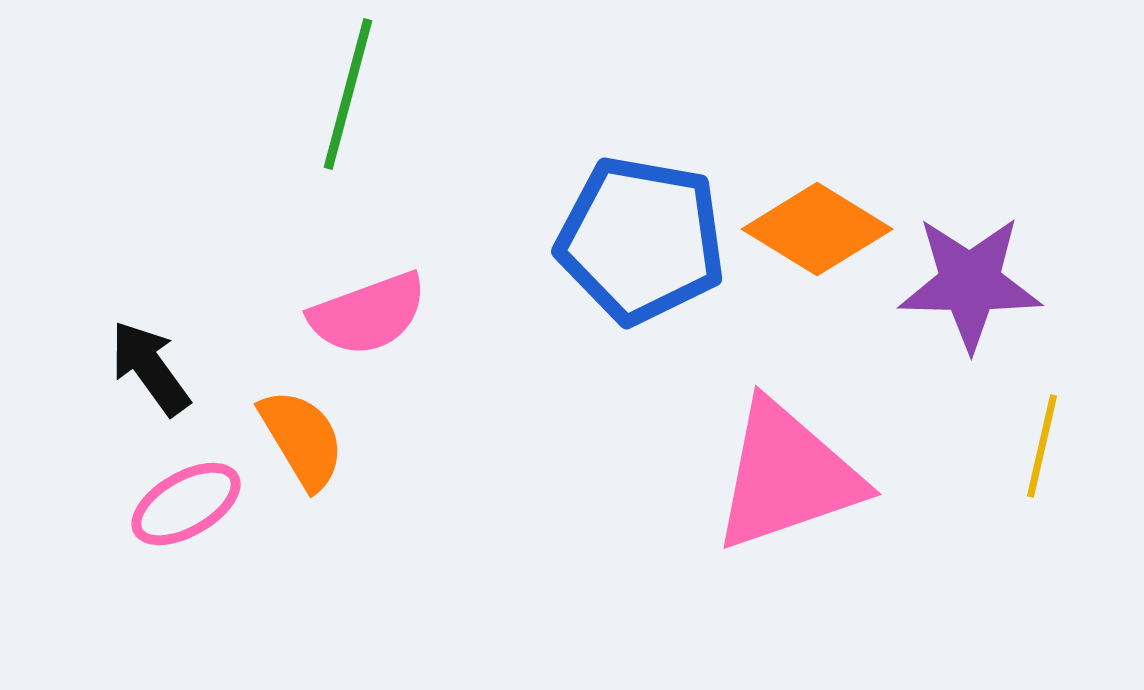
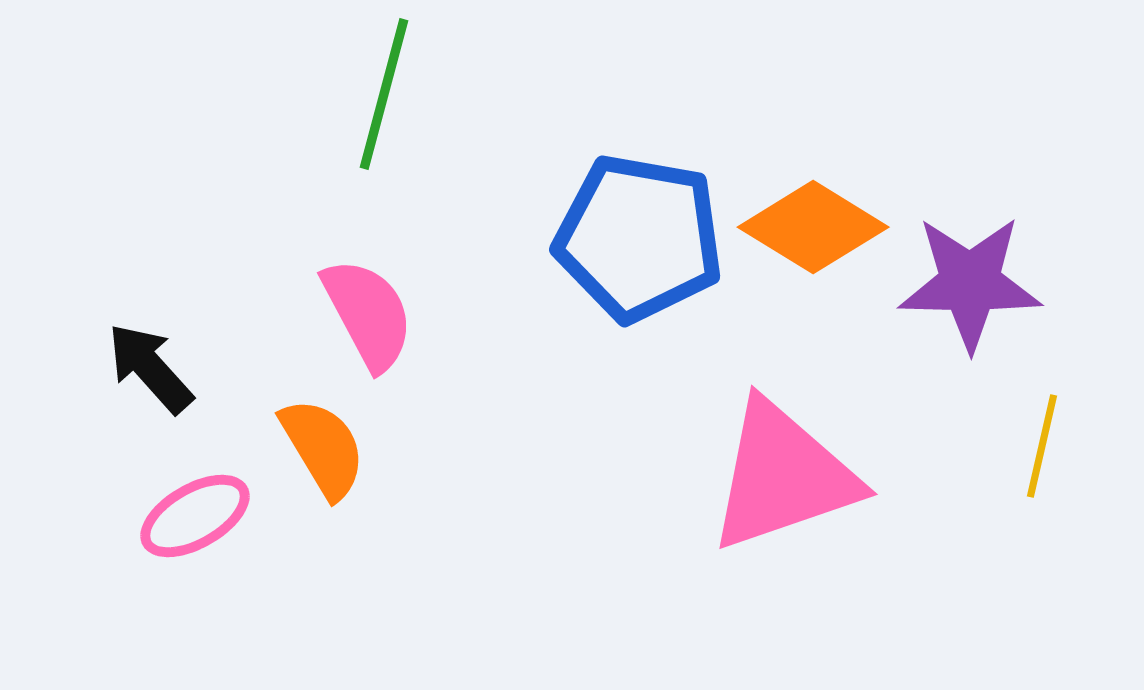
green line: moved 36 px right
orange diamond: moved 4 px left, 2 px up
blue pentagon: moved 2 px left, 2 px up
pink semicircle: rotated 98 degrees counterclockwise
black arrow: rotated 6 degrees counterclockwise
orange semicircle: moved 21 px right, 9 px down
pink triangle: moved 4 px left
pink ellipse: moved 9 px right, 12 px down
